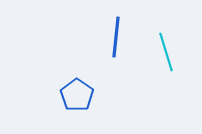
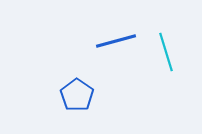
blue line: moved 4 px down; rotated 69 degrees clockwise
